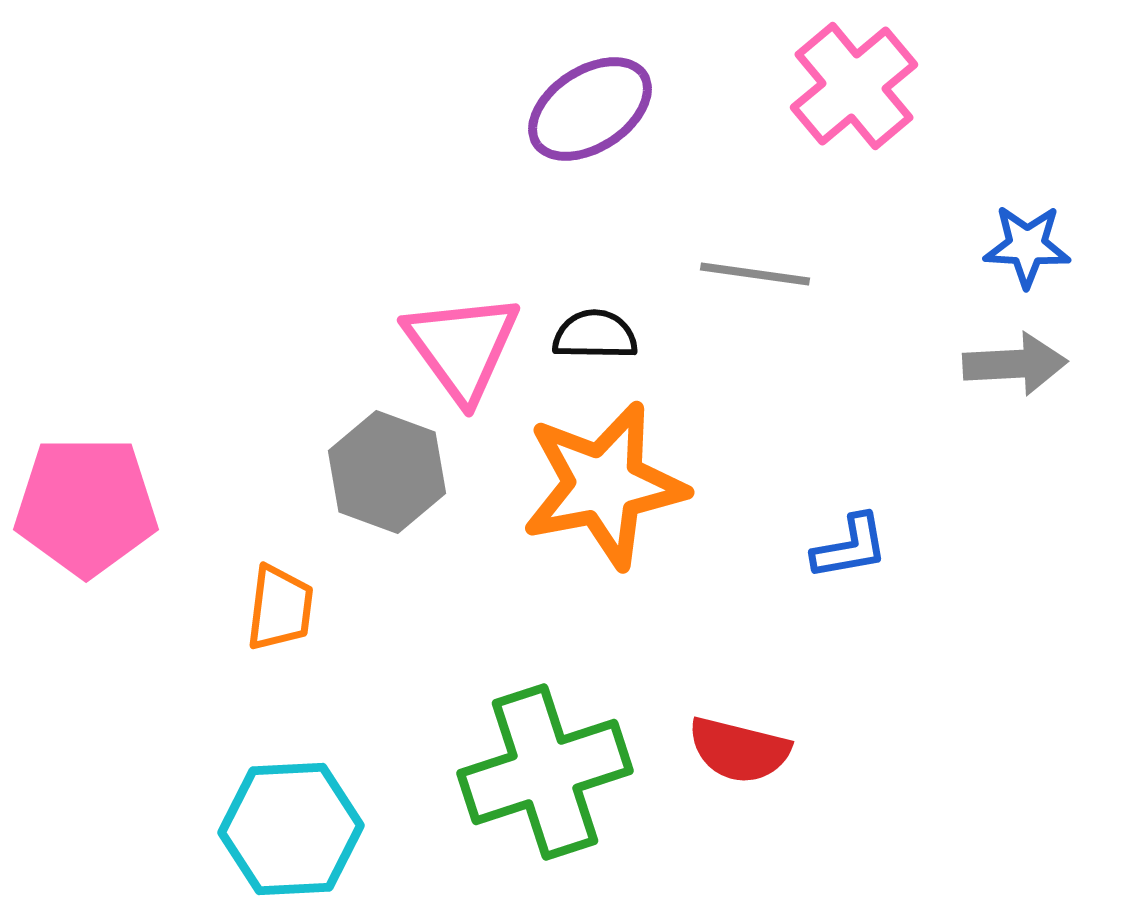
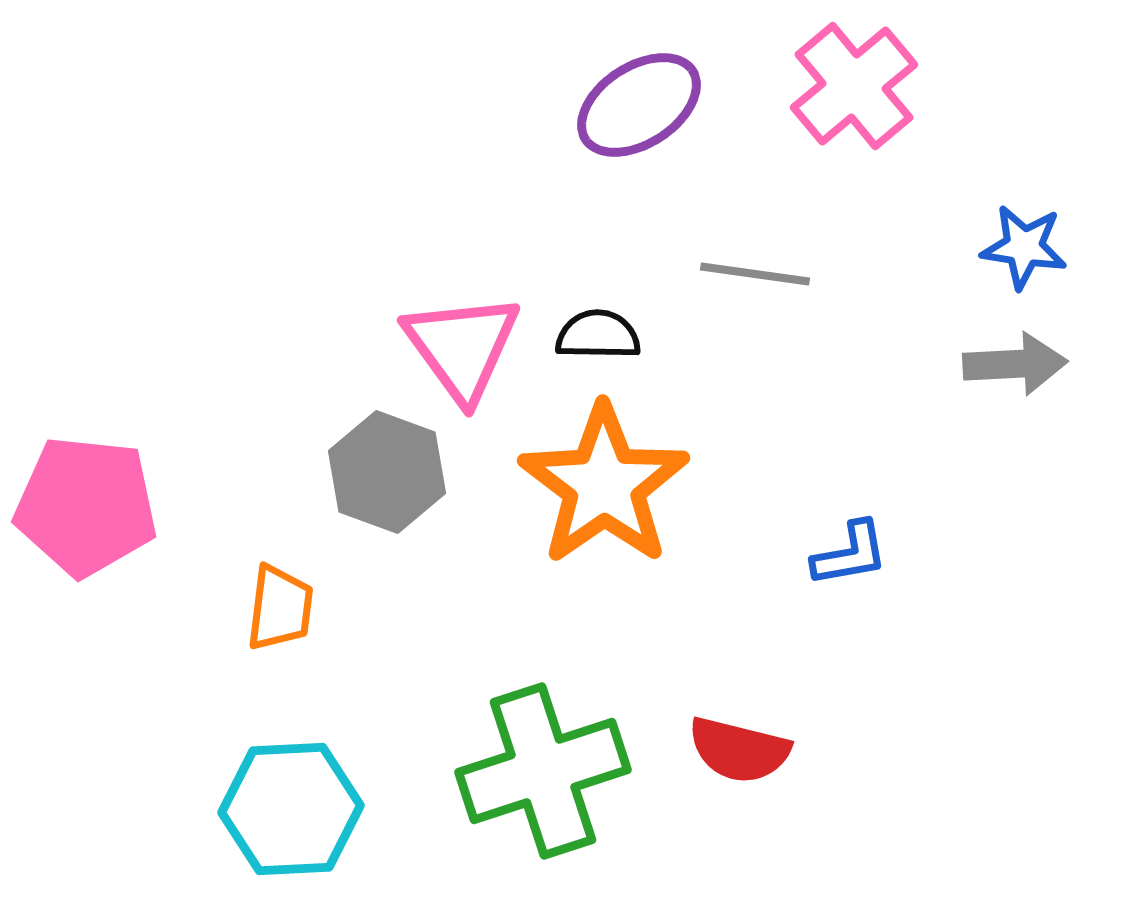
purple ellipse: moved 49 px right, 4 px up
blue star: moved 3 px left, 1 px down; rotated 6 degrees clockwise
black semicircle: moved 3 px right
orange star: rotated 24 degrees counterclockwise
pink pentagon: rotated 6 degrees clockwise
blue L-shape: moved 7 px down
green cross: moved 2 px left, 1 px up
cyan hexagon: moved 20 px up
